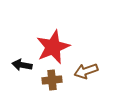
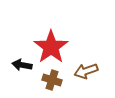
red star: moved 2 px left; rotated 12 degrees counterclockwise
brown cross: rotated 24 degrees clockwise
